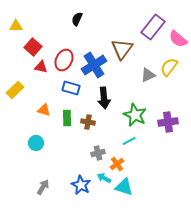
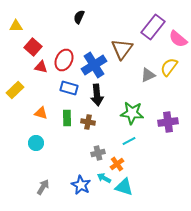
black semicircle: moved 2 px right, 2 px up
blue rectangle: moved 2 px left
black arrow: moved 7 px left, 3 px up
orange triangle: moved 3 px left, 3 px down
green star: moved 3 px left, 2 px up; rotated 20 degrees counterclockwise
